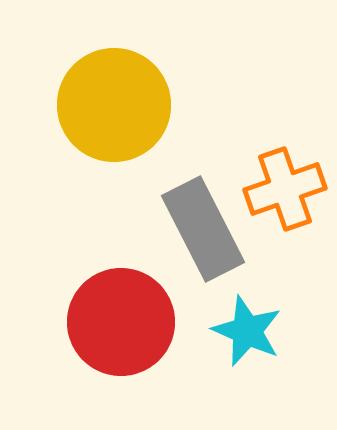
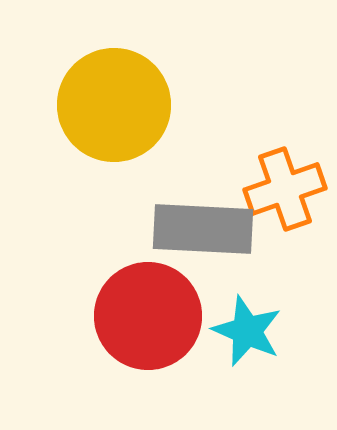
gray rectangle: rotated 60 degrees counterclockwise
red circle: moved 27 px right, 6 px up
